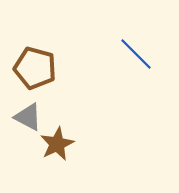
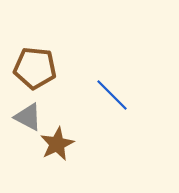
blue line: moved 24 px left, 41 px down
brown pentagon: rotated 9 degrees counterclockwise
